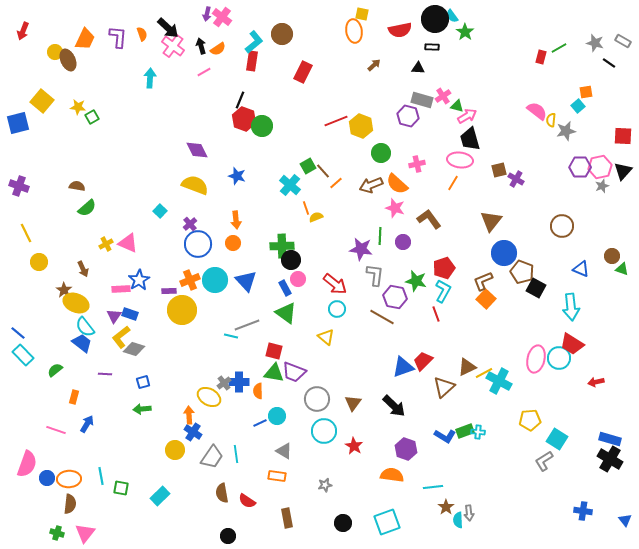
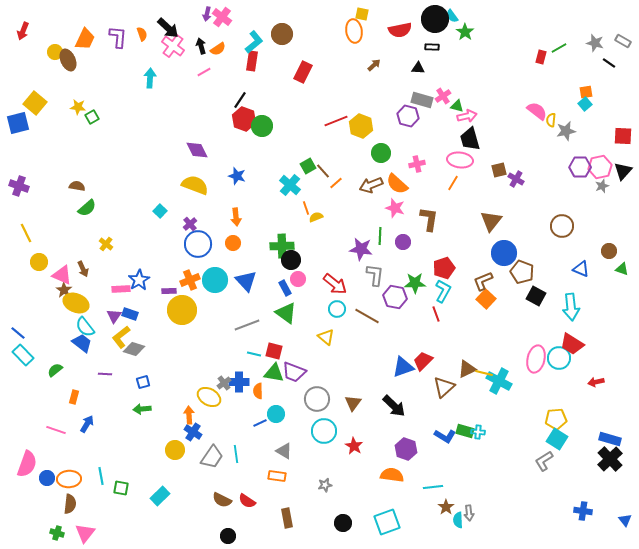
black line at (240, 100): rotated 12 degrees clockwise
yellow square at (42, 101): moved 7 px left, 2 px down
cyan square at (578, 106): moved 7 px right, 2 px up
pink arrow at (467, 116): rotated 18 degrees clockwise
brown L-shape at (429, 219): rotated 45 degrees clockwise
orange arrow at (236, 220): moved 3 px up
pink triangle at (128, 243): moved 66 px left, 32 px down
yellow cross at (106, 244): rotated 24 degrees counterclockwise
brown circle at (612, 256): moved 3 px left, 5 px up
green star at (416, 281): moved 1 px left, 2 px down; rotated 15 degrees counterclockwise
black square at (536, 288): moved 8 px down
brown line at (382, 317): moved 15 px left, 1 px up
cyan line at (231, 336): moved 23 px right, 18 px down
brown triangle at (467, 367): moved 2 px down
yellow line at (484, 373): rotated 42 degrees clockwise
cyan circle at (277, 416): moved 1 px left, 2 px up
yellow pentagon at (530, 420): moved 26 px right, 1 px up
green rectangle at (465, 431): rotated 36 degrees clockwise
black cross at (610, 459): rotated 15 degrees clockwise
brown semicircle at (222, 493): moved 7 px down; rotated 54 degrees counterclockwise
